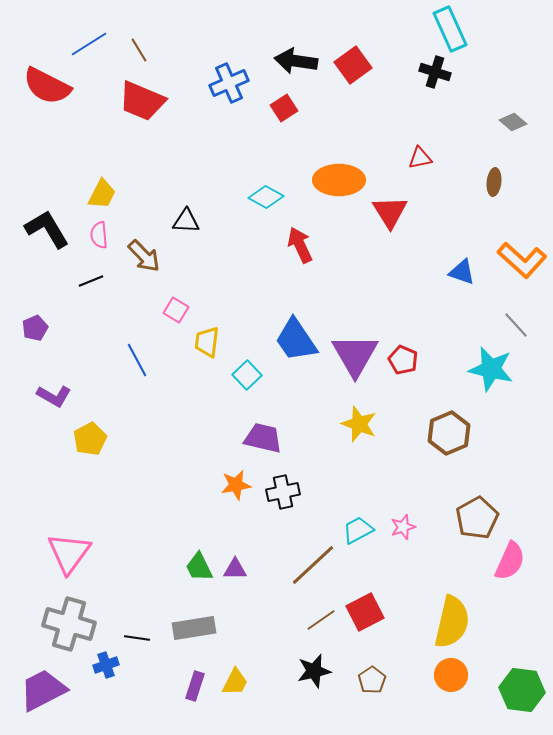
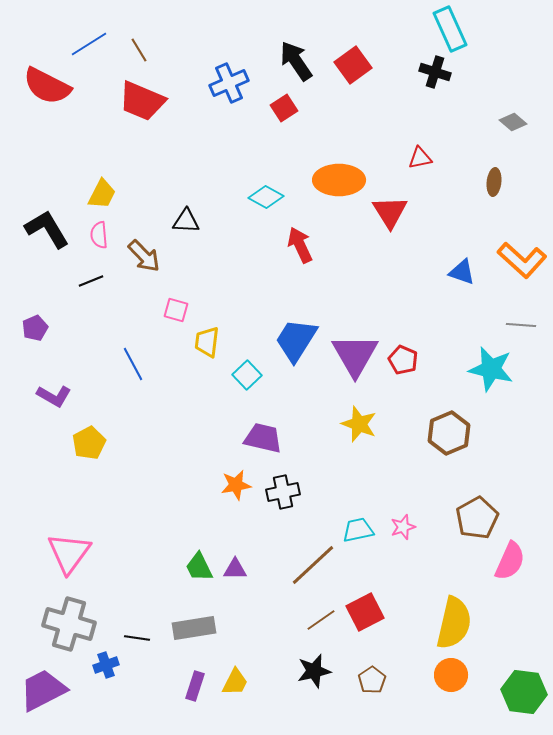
black arrow at (296, 61): rotated 48 degrees clockwise
pink square at (176, 310): rotated 15 degrees counterclockwise
gray line at (516, 325): moved 5 px right; rotated 44 degrees counterclockwise
blue trapezoid at (296, 340): rotated 66 degrees clockwise
blue line at (137, 360): moved 4 px left, 4 px down
yellow pentagon at (90, 439): moved 1 px left, 4 px down
cyan trapezoid at (358, 530): rotated 16 degrees clockwise
yellow semicircle at (452, 622): moved 2 px right, 1 px down
green hexagon at (522, 690): moved 2 px right, 2 px down
